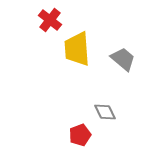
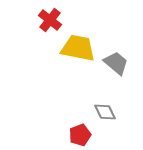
yellow trapezoid: moved 1 px right, 1 px up; rotated 105 degrees clockwise
gray trapezoid: moved 7 px left, 4 px down
